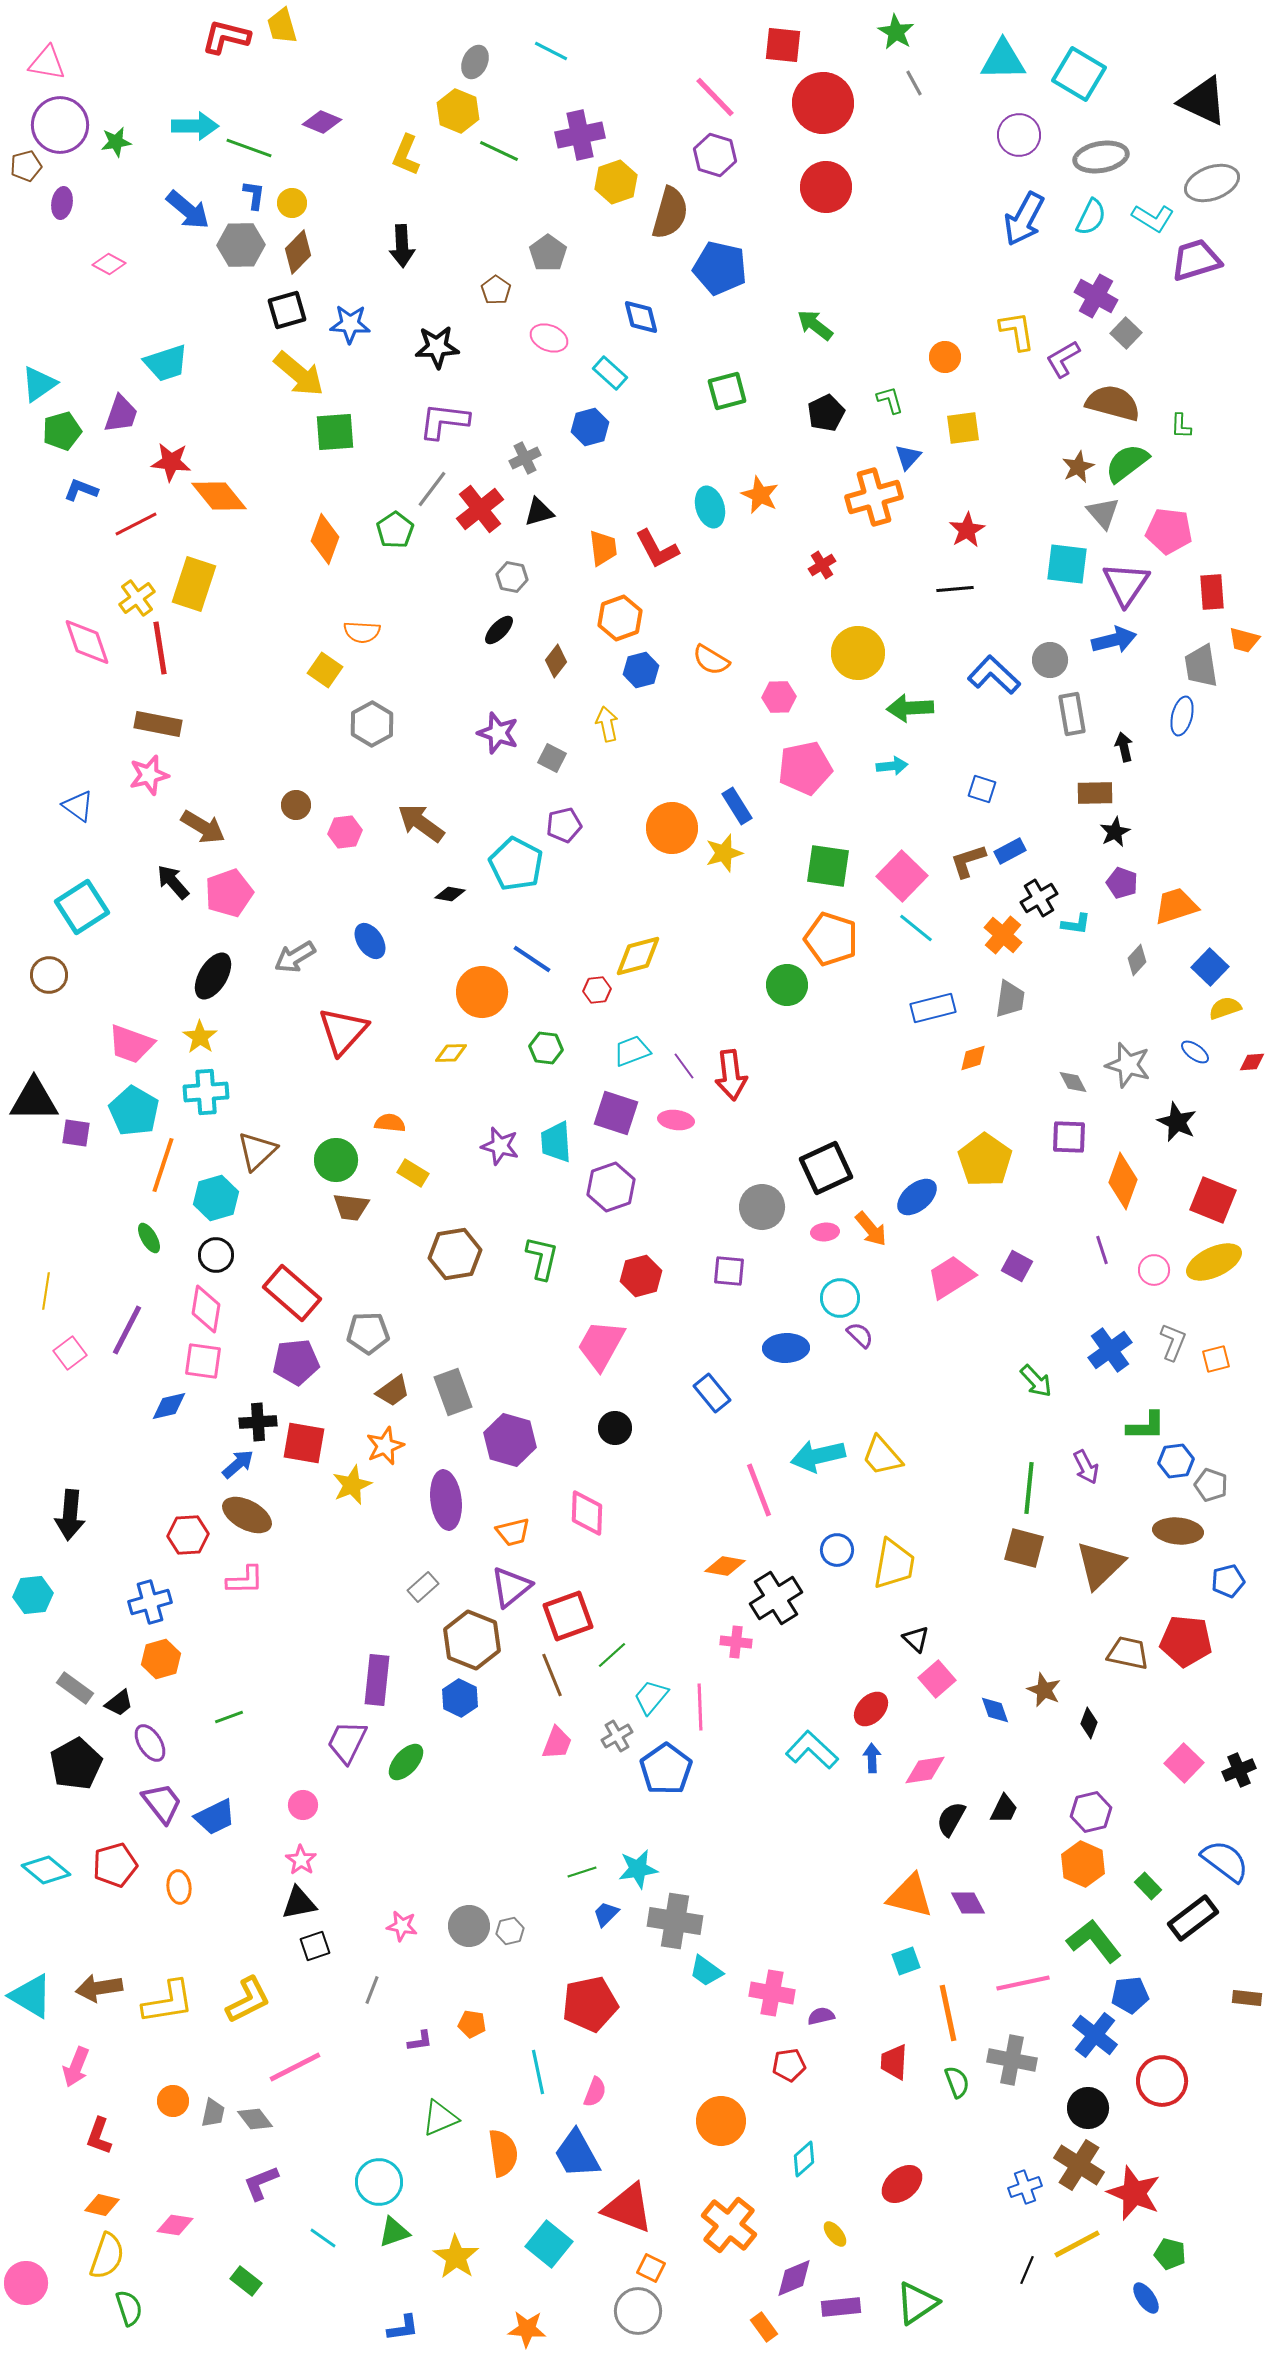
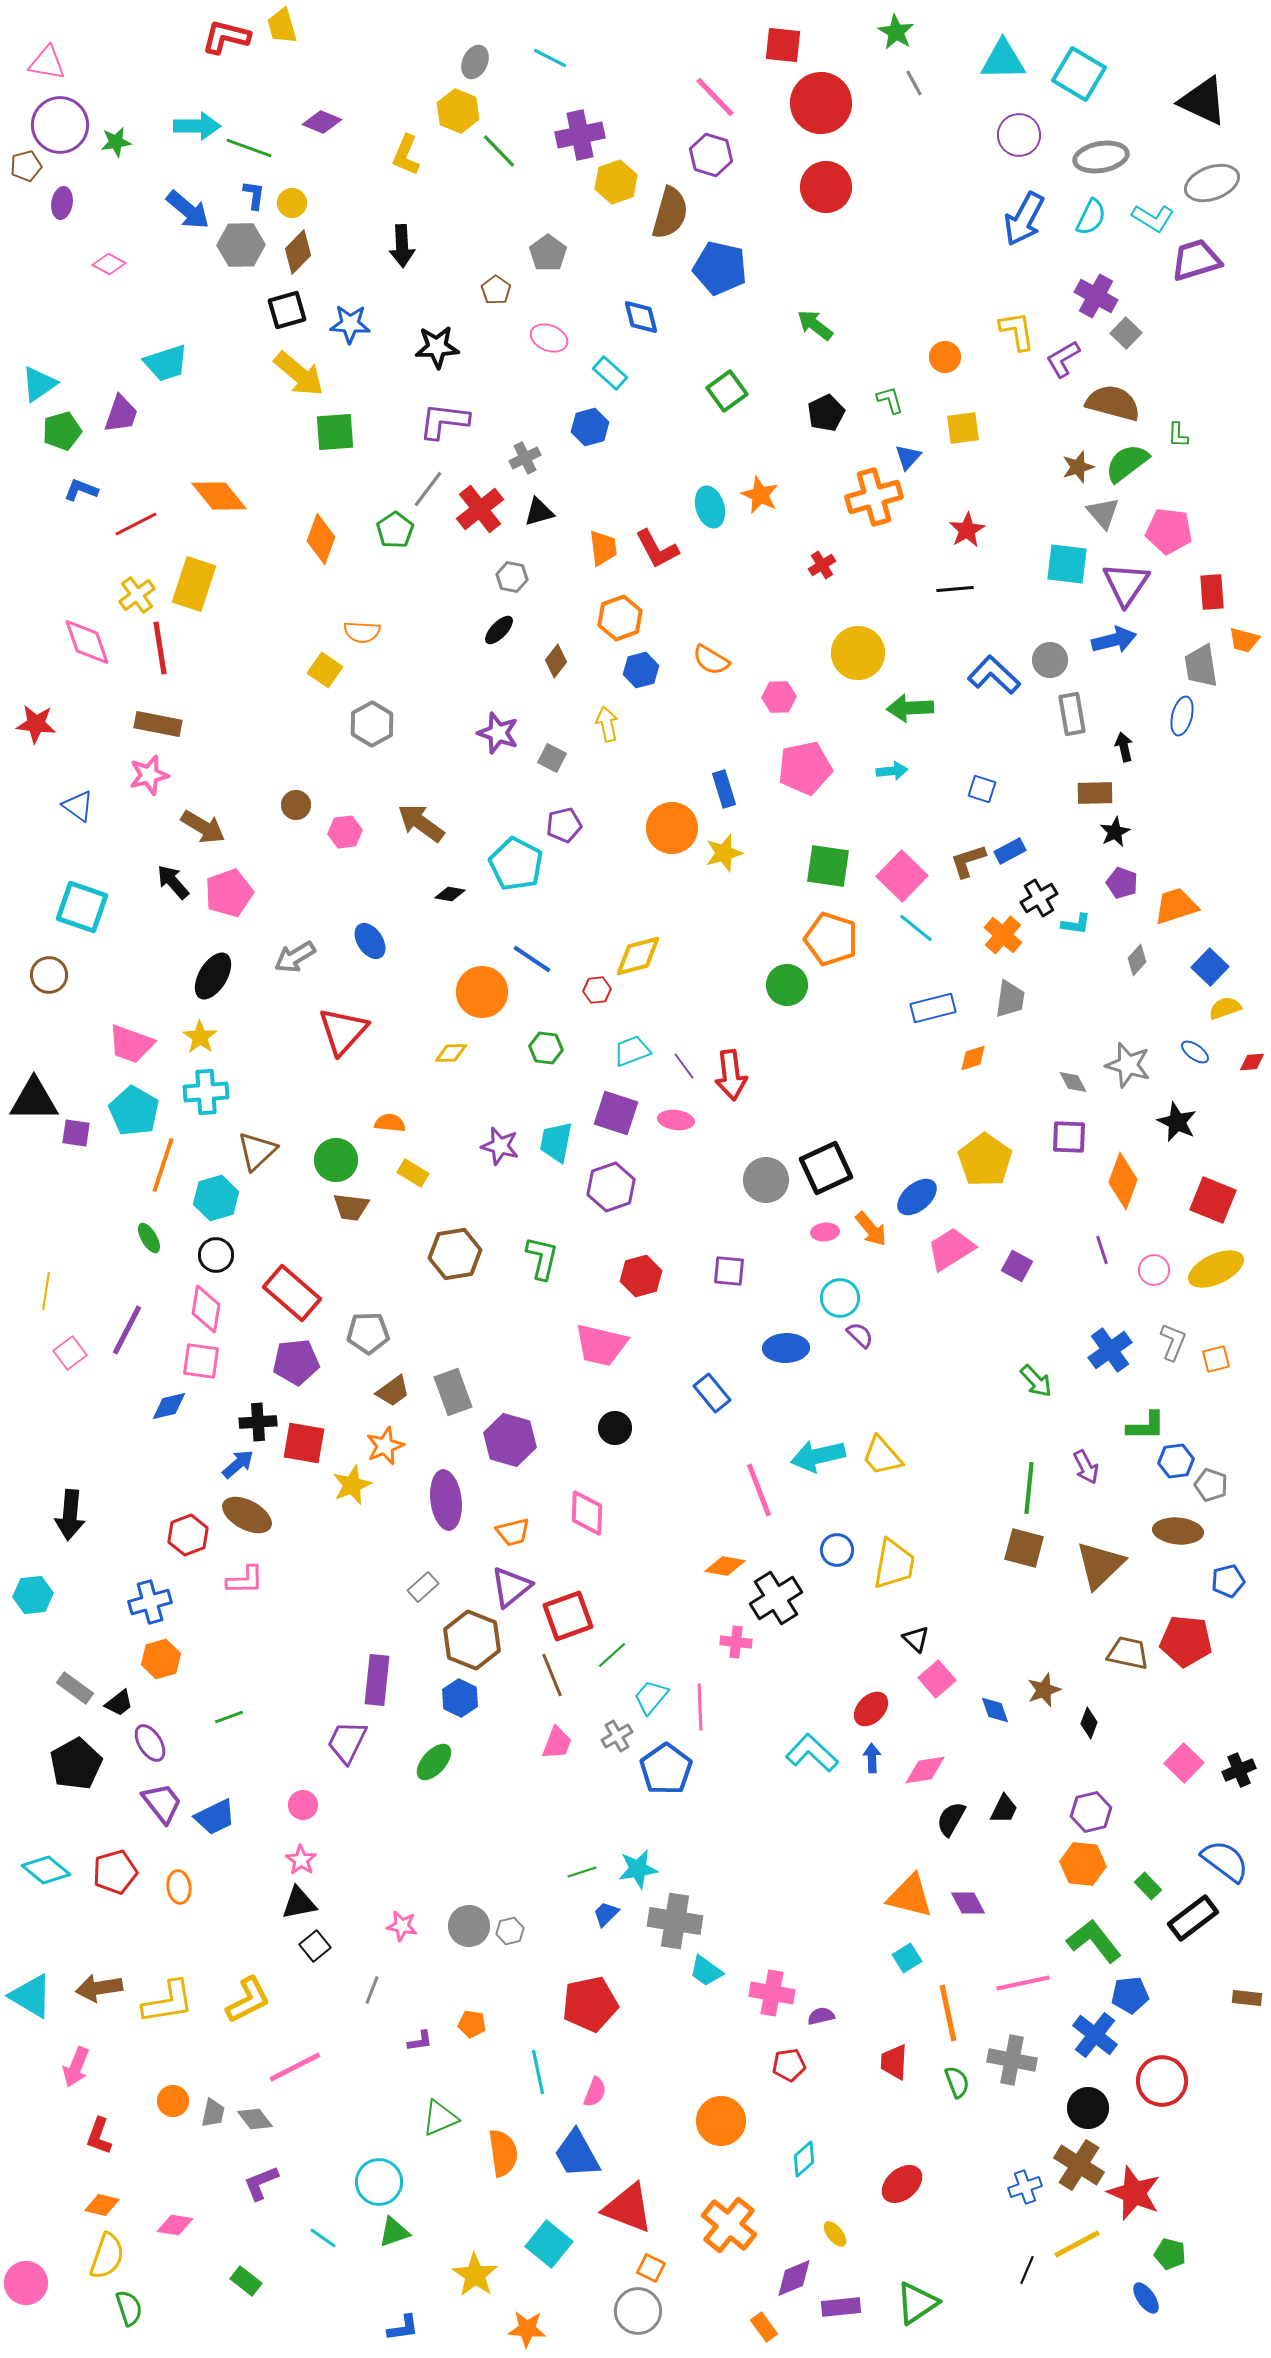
cyan line at (551, 51): moved 1 px left, 7 px down
red circle at (823, 103): moved 2 px left
cyan arrow at (195, 126): moved 2 px right
green line at (499, 151): rotated 21 degrees clockwise
purple hexagon at (715, 155): moved 4 px left
green square at (727, 391): rotated 21 degrees counterclockwise
green L-shape at (1181, 426): moved 3 px left, 9 px down
red star at (171, 462): moved 135 px left, 262 px down
brown star at (1078, 467): rotated 8 degrees clockwise
gray line at (432, 489): moved 4 px left
orange diamond at (325, 539): moved 4 px left
yellow cross at (137, 598): moved 3 px up
cyan arrow at (892, 766): moved 5 px down
blue rectangle at (737, 806): moved 13 px left, 17 px up; rotated 15 degrees clockwise
cyan square at (82, 907): rotated 38 degrees counterclockwise
cyan trapezoid at (556, 1142): rotated 15 degrees clockwise
gray circle at (762, 1207): moved 4 px right, 27 px up
yellow ellipse at (1214, 1262): moved 2 px right, 7 px down
pink trapezoid at (951, 1277): moved 28 px up
pink trapezoid at (601, 1345): rotated 106 degrees counterclockwise
pink square at (203, 1361): moved 2 px left
red hexagon at (188, 1535): rotated 18 degrees counterclockwise
brown star at (1044, 1690): rotated 28 degrees clockwise
cyan L-shape at (812, 1750): moved 3 px down
green ellipse at (406, 1762): moved 28 px right
orange hexagon at (1083, 1864): rotated 18 degrees counterclockwise
red pentagon at (115, 1865): moved 7 px down
black square at (315, 1946): rotated 20 degrees counterclockwise
cyan square at (906, 1961): moved 1 px right, 3 px up; rotated 12 degrees counterclockwise
yellow star at (456, 2257): moved 19 px right, 18 px down
